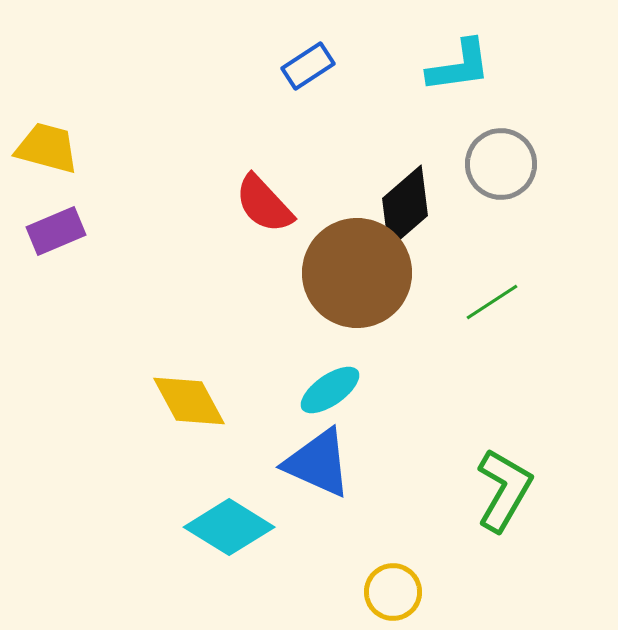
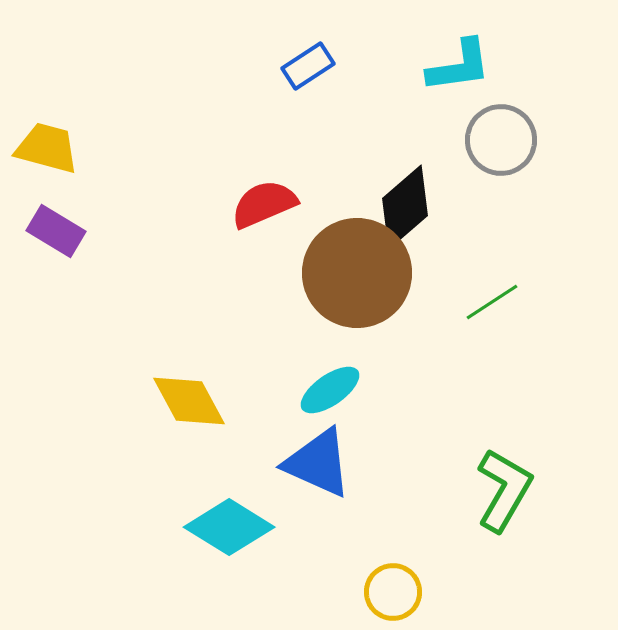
gray circle: moved 24 px up
red semicircle: rotated 110 degrees clockwise
purple rectangle: rotated 54 degrees clockwise
